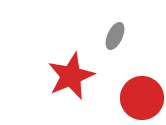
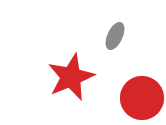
red star: moved 1 px down
